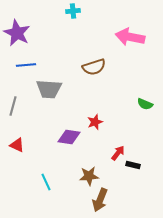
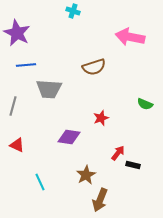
cyan cross: rotated 24 degrees clockwise
red star: moved 6 px right, 4 px up
brown star: moved 3 px left, 1 px up; rotated 24 degrees counterclockwise
cyan line: moved 6 px left
